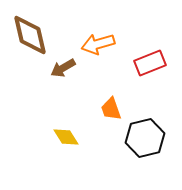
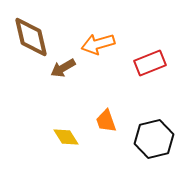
brown diamond: moved 1 px right, 2 px down
orange trapezoid: moved 5 px left, 12 px down
black hexagon: moved 9 px right, 1 px down
